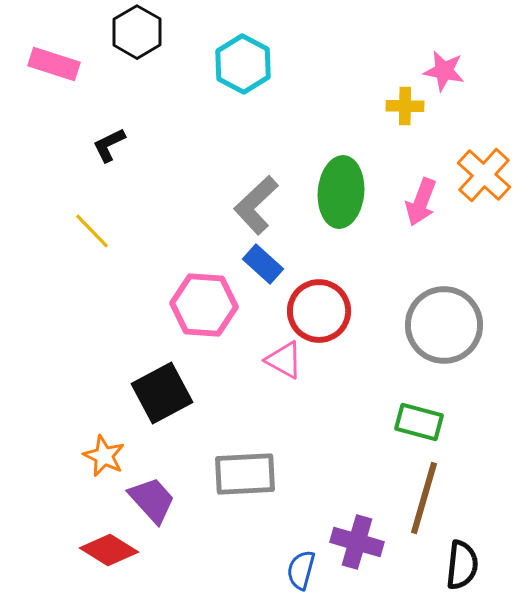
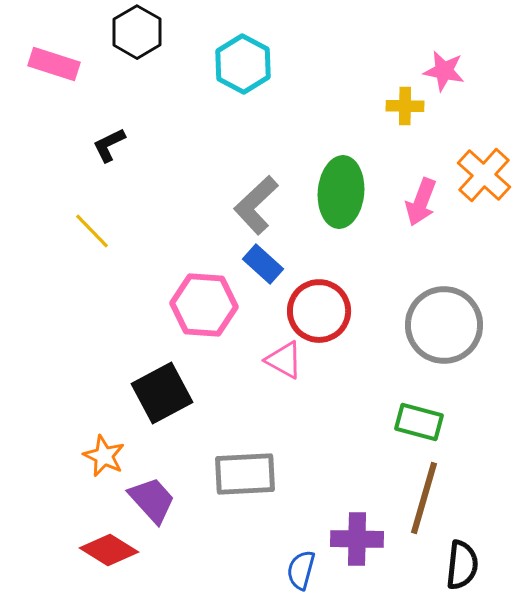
purple cross: moved 3 px up; rotated 15 degrees counterclockwise
